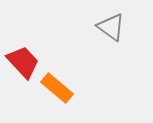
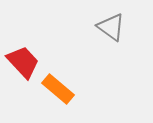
orange rectangle: moved 1 px right, 1 px down
